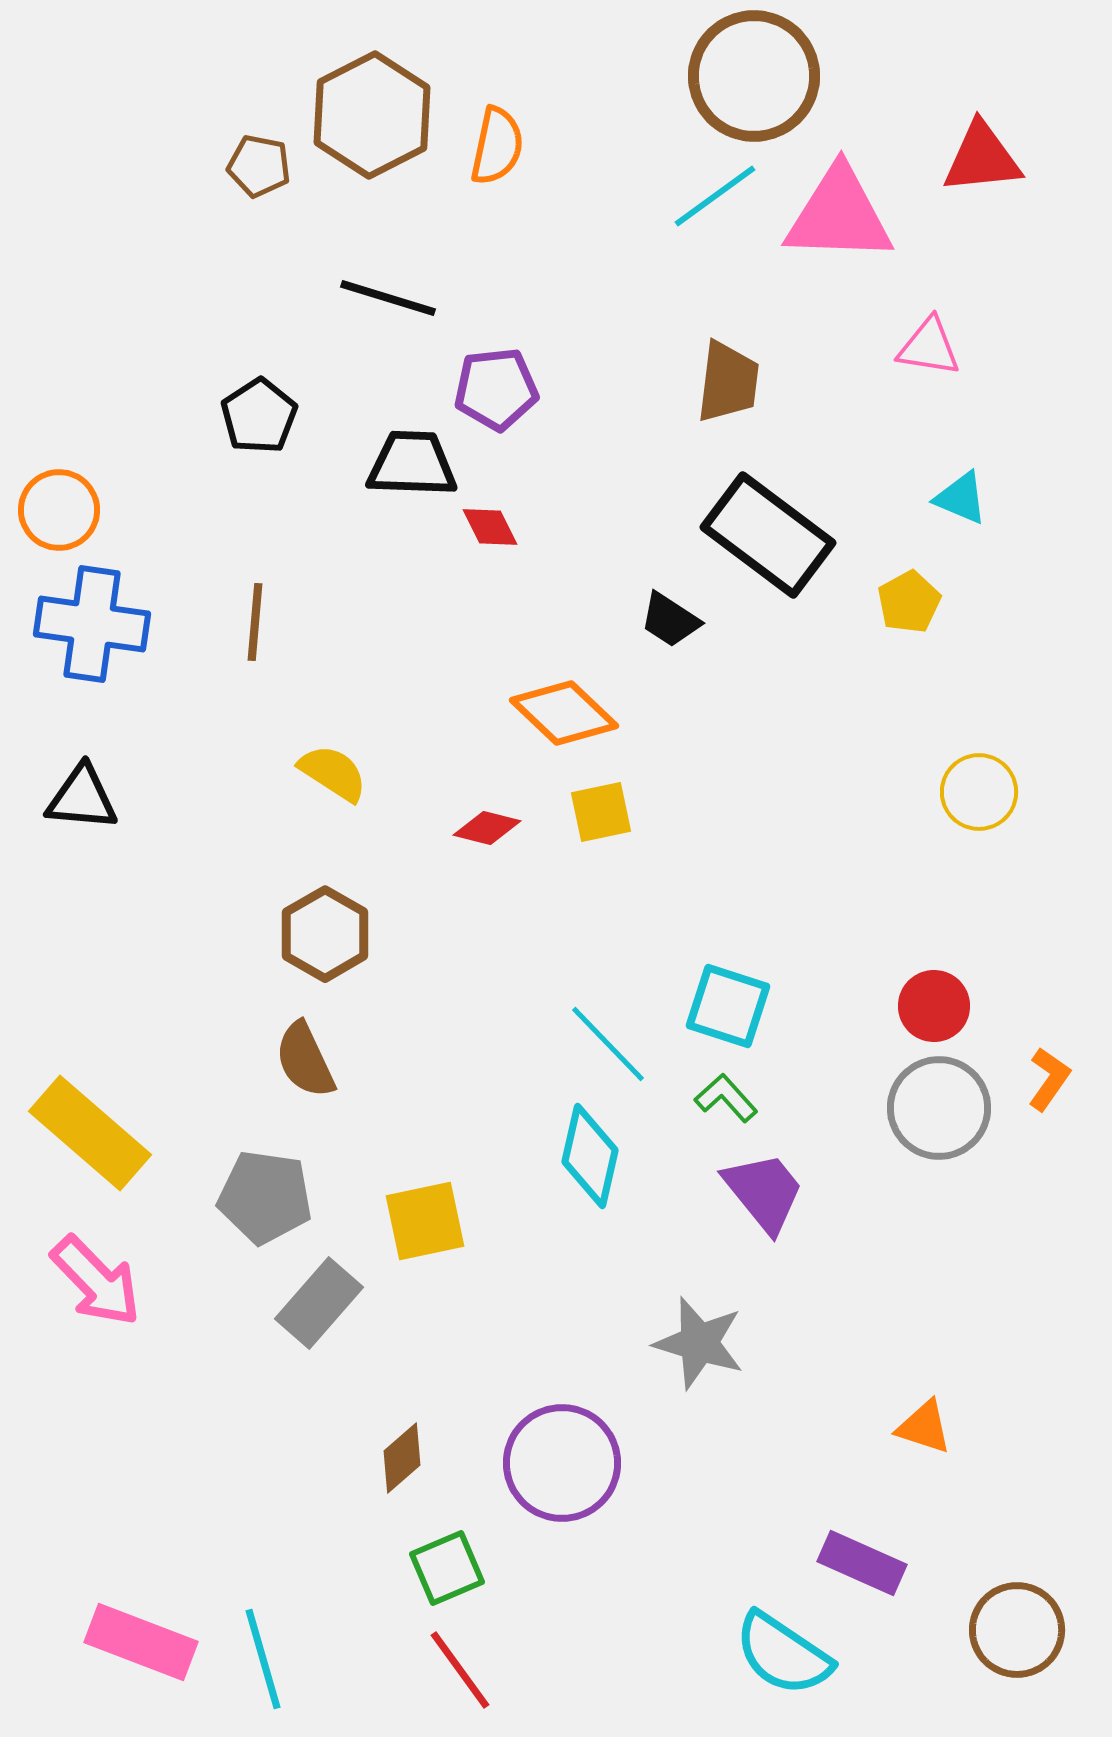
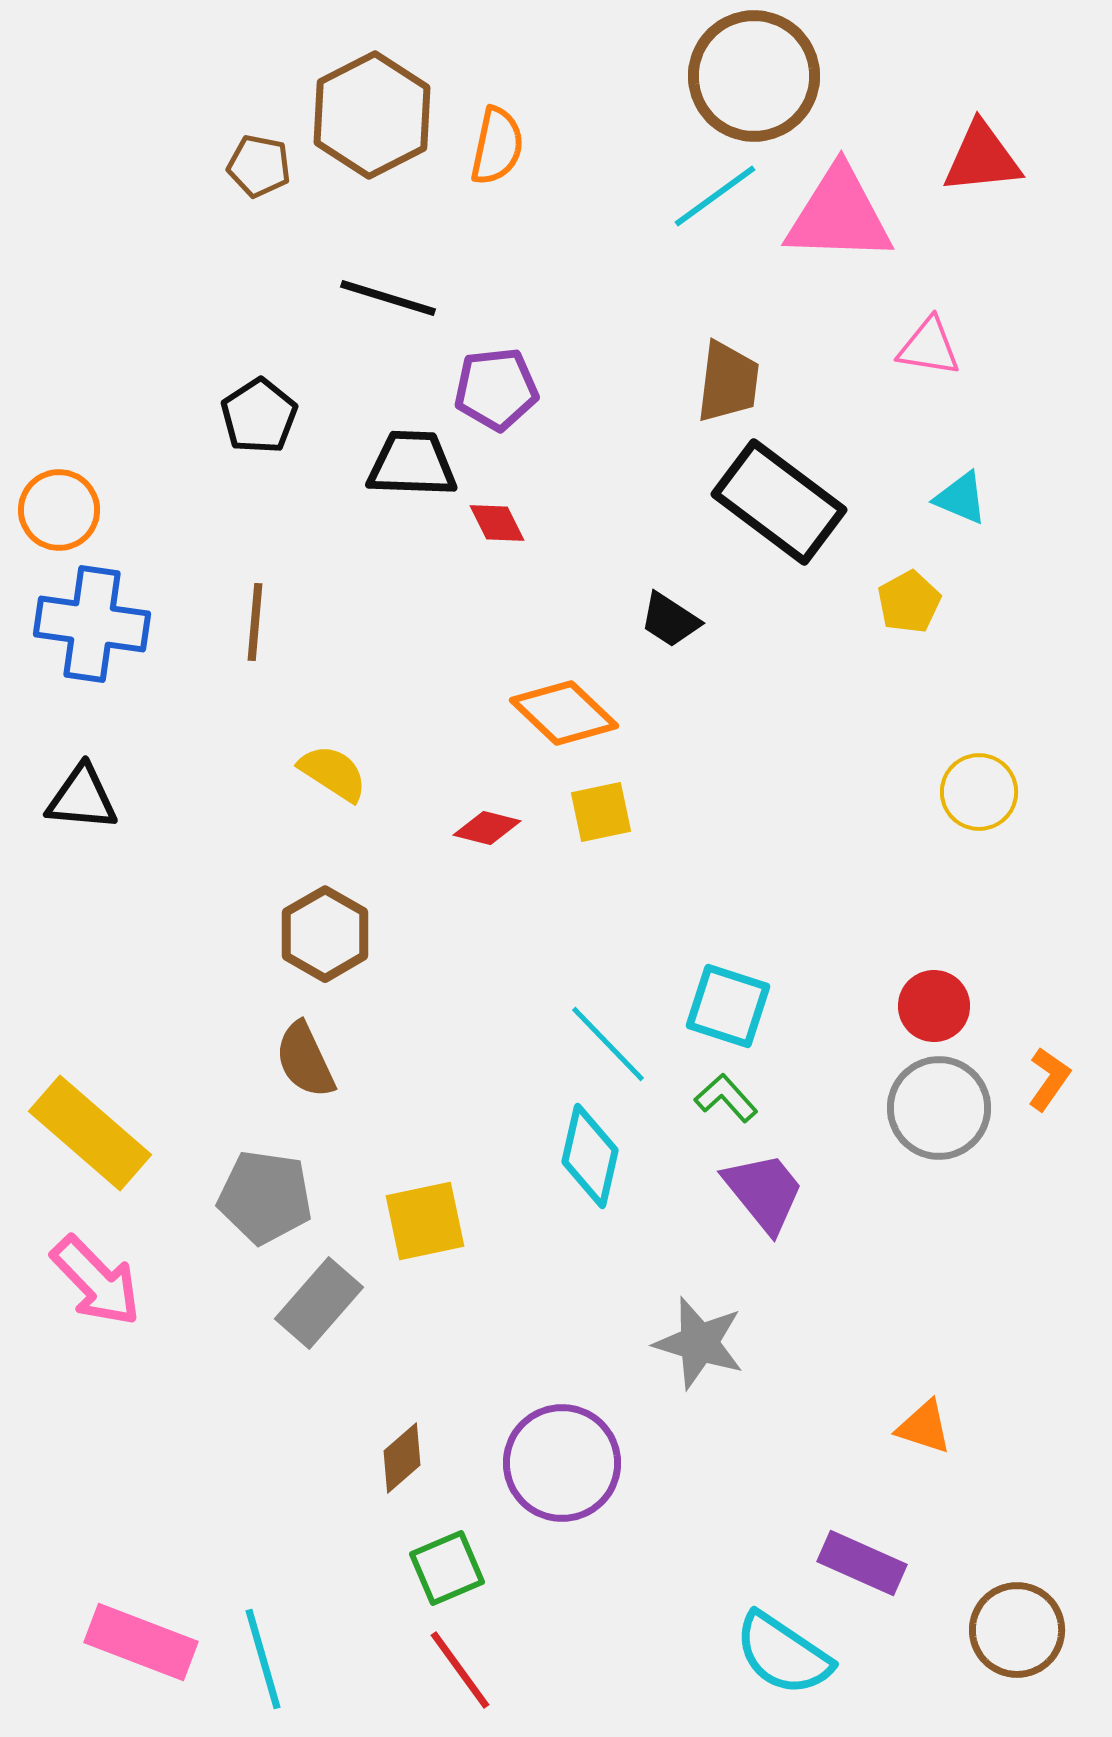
red diamond at (490, 527): moved 7 px right, 4 px up
black rectangle at (768, 535): moved 11 px right, 33 px up
